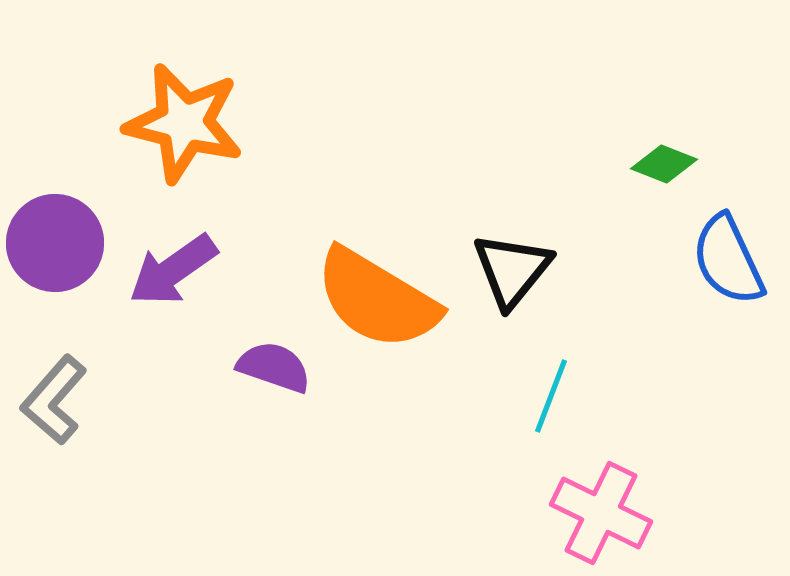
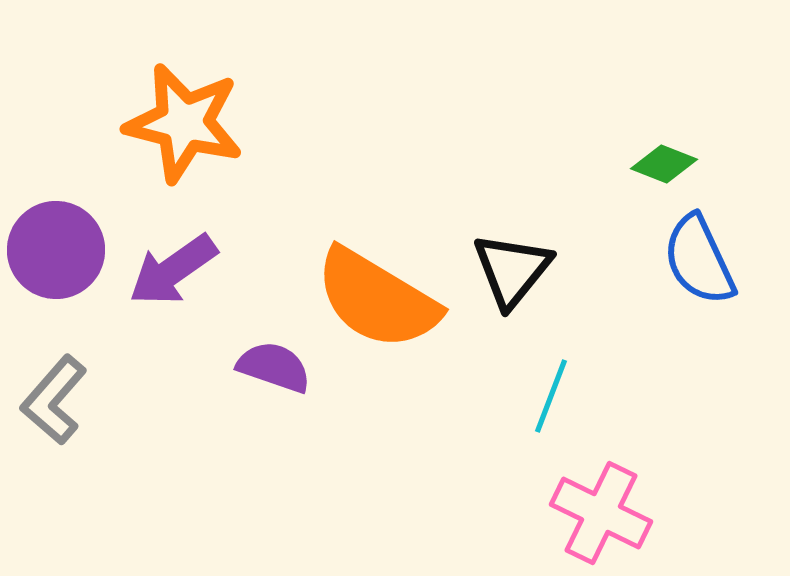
purple circle: moved 1 px right, 7 px down
blue semicircle: moved 29 px left
